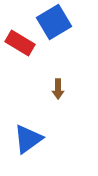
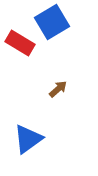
blue square: moved 2 px left
brown arrow: rotated 132 degrees counterclockwise
